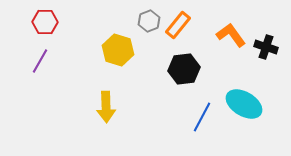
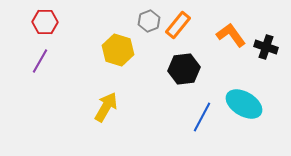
yellow arrow: rotated 148 degrees counterclockwise
